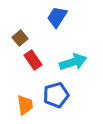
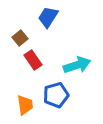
blue trapezoid: moved 9 px left
cyan arrow: moved 4 px right, 3 px down
